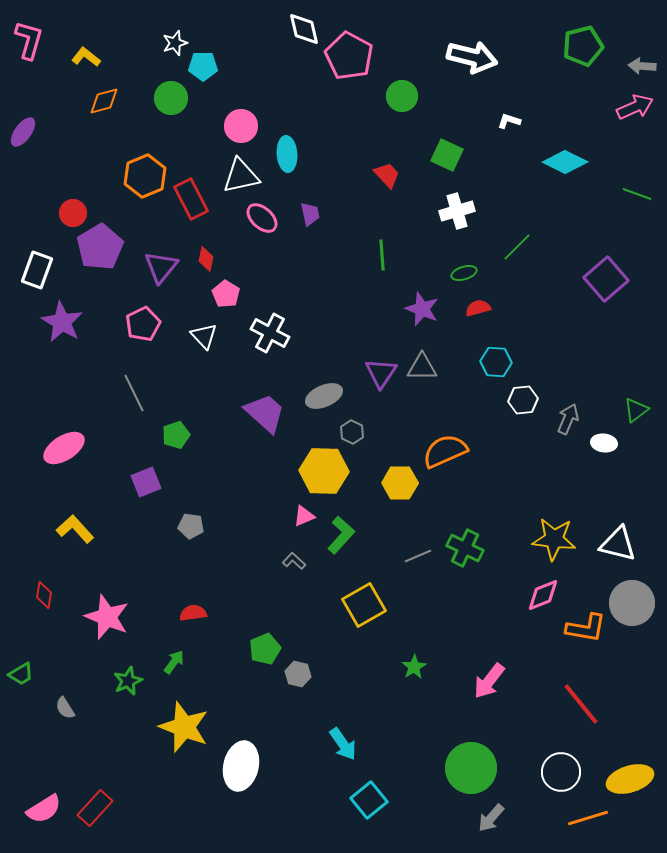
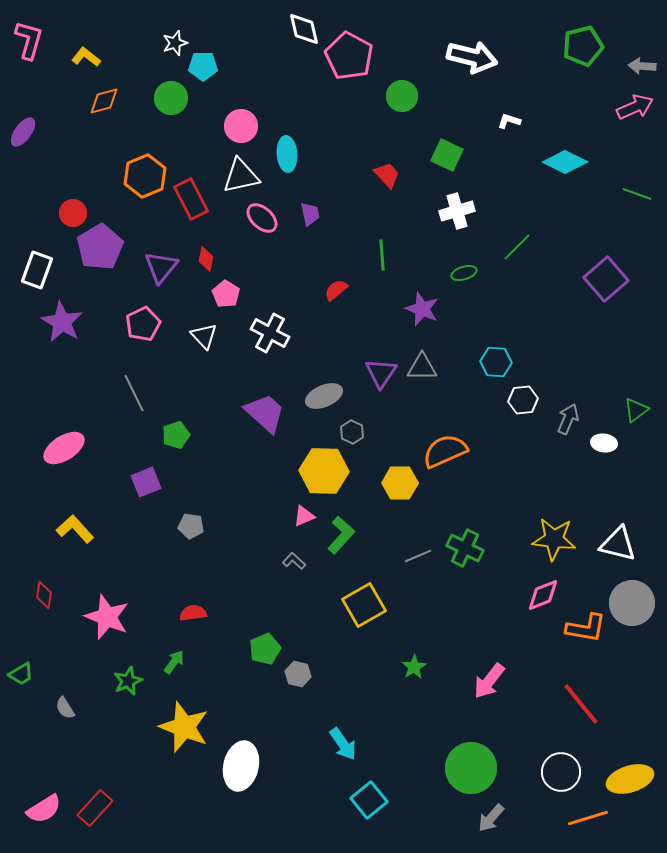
red semicircle at (478, 308): moved 142 px left, 18 px up; rotated 25 degrees counterclockwise
